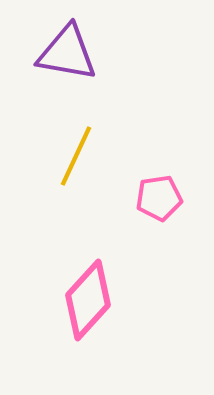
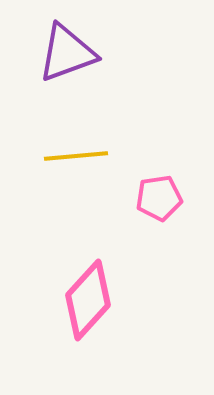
purple triangle: rotated 30 degrees counterclockwise
yellow line: rotated 60 degrees clockwise
